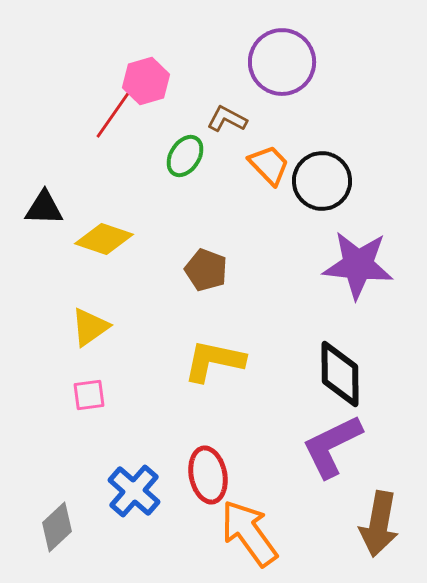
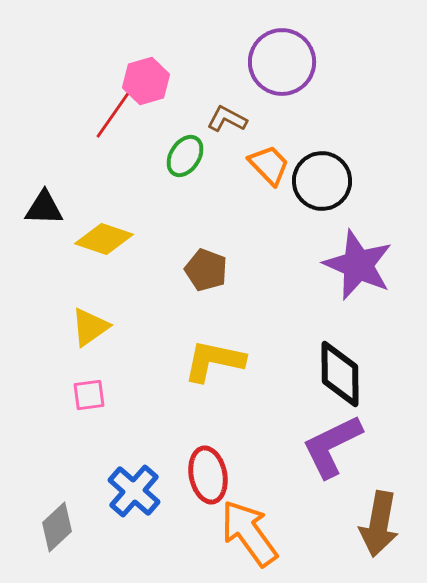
purple star: rotated 18 degrees clockwise
